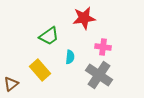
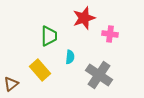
red star: rotated 10 degrees counterclockwise
green trapezoid: rotated 55 degrees counterclockwise
pink cross: moved 7 px right, 13 px up
